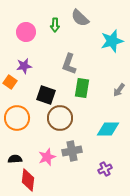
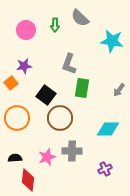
pink circle: moved 2 px up
cyan star: rotated 25 degrees clockwise
orange square: moved 1 px right, 1 px down; rotated 16 degrees clockwise
black square: rotated 18 degrees clockwise
gray cross: rotated 12 degrees clockwise
black semicircle: moved 1 px up
